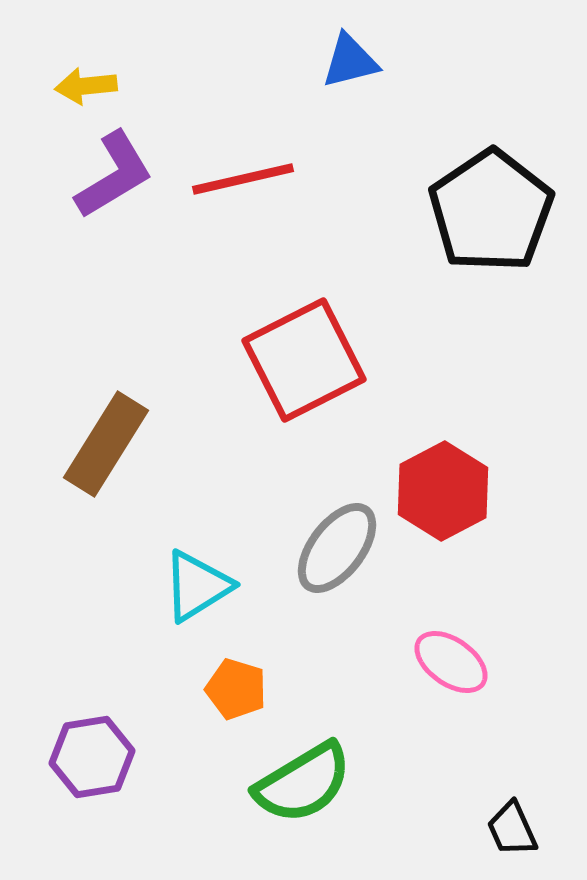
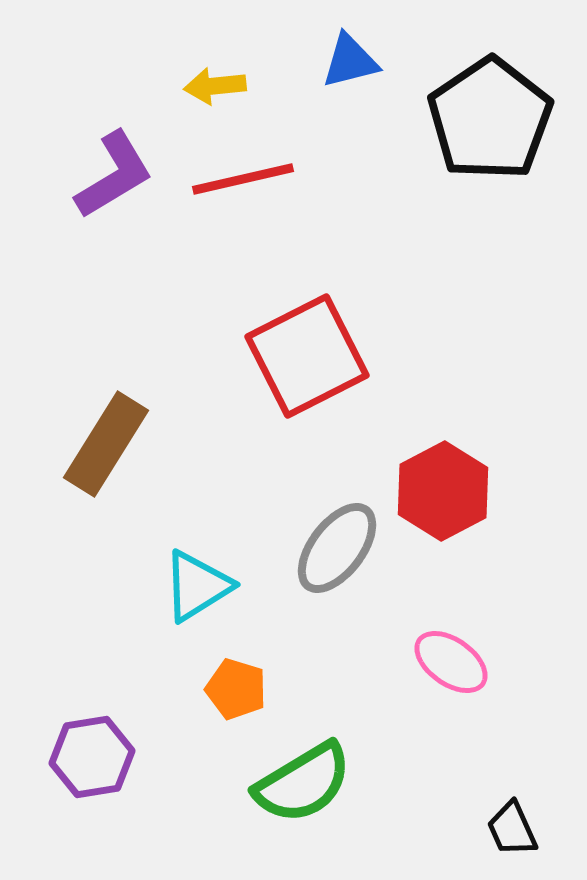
yellow arrow: moved 129 px right
black pentagon: moved 1 px left, 92 px up
red square: moved 3 px right, 4 px up
